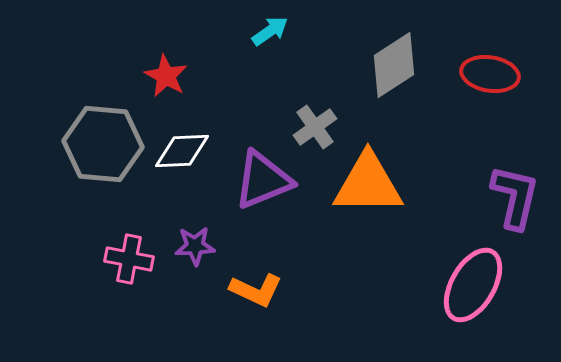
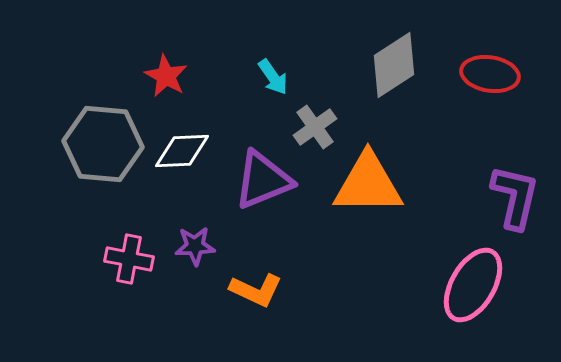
cyan arrow: moved 3 px right, 46 px down; rotated 90 degrees clockwise
